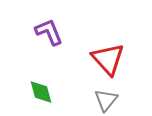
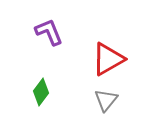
red triangle: rotated 42 degrees clockwise
green diamond: rotated 52 degrees clockwise
